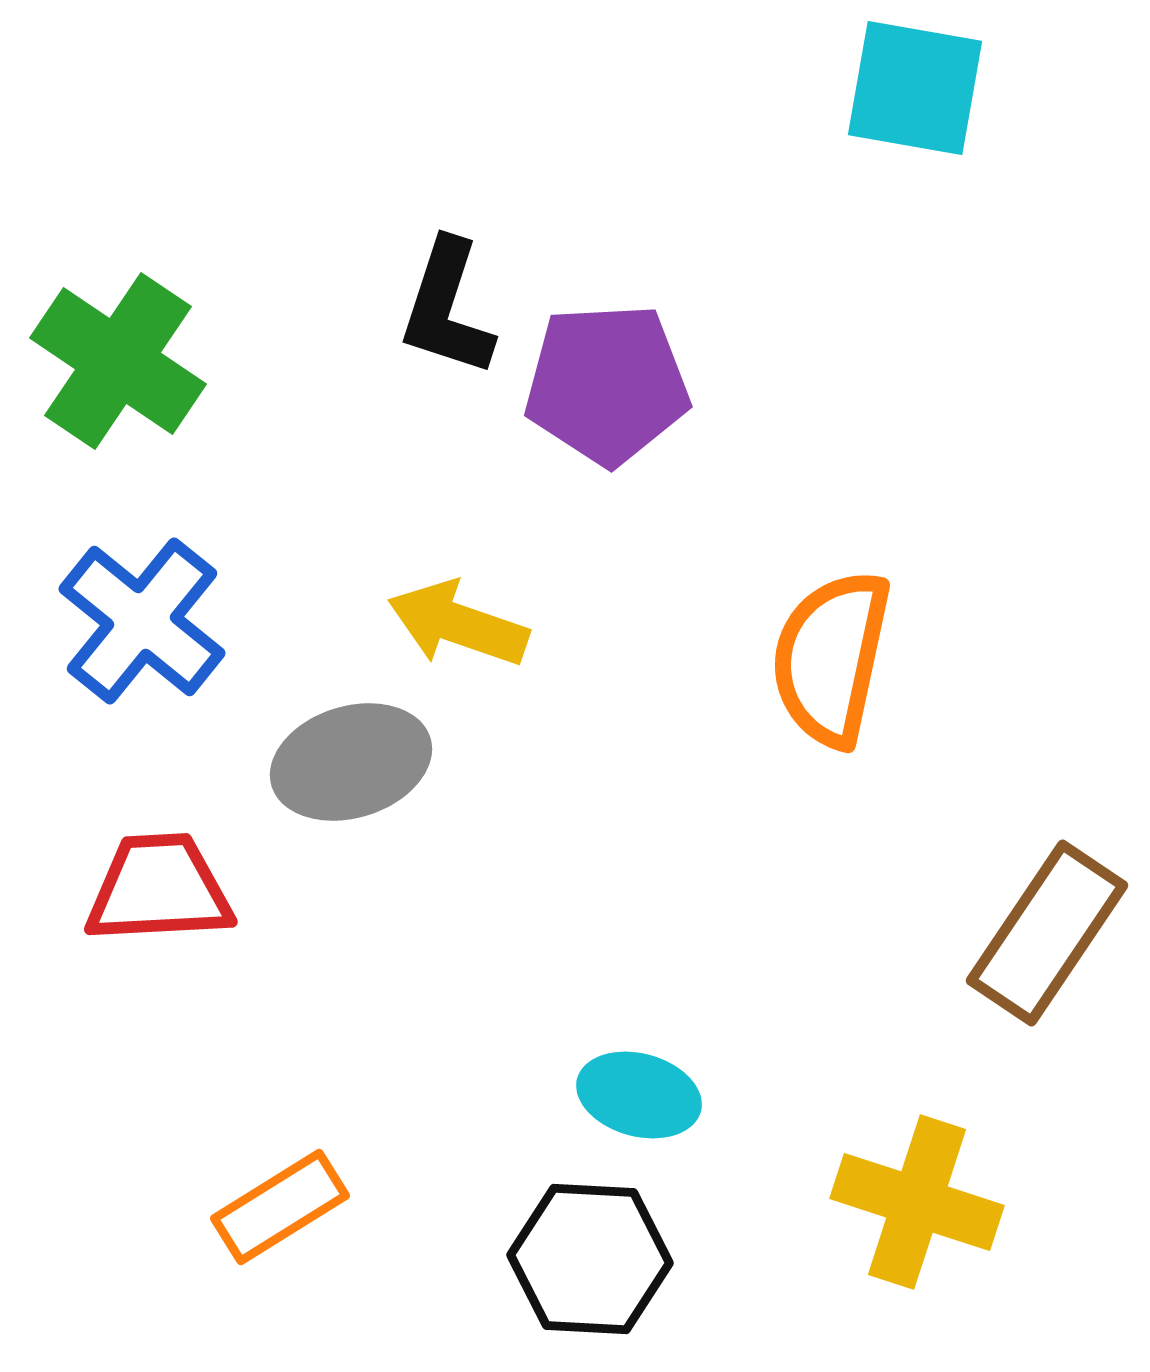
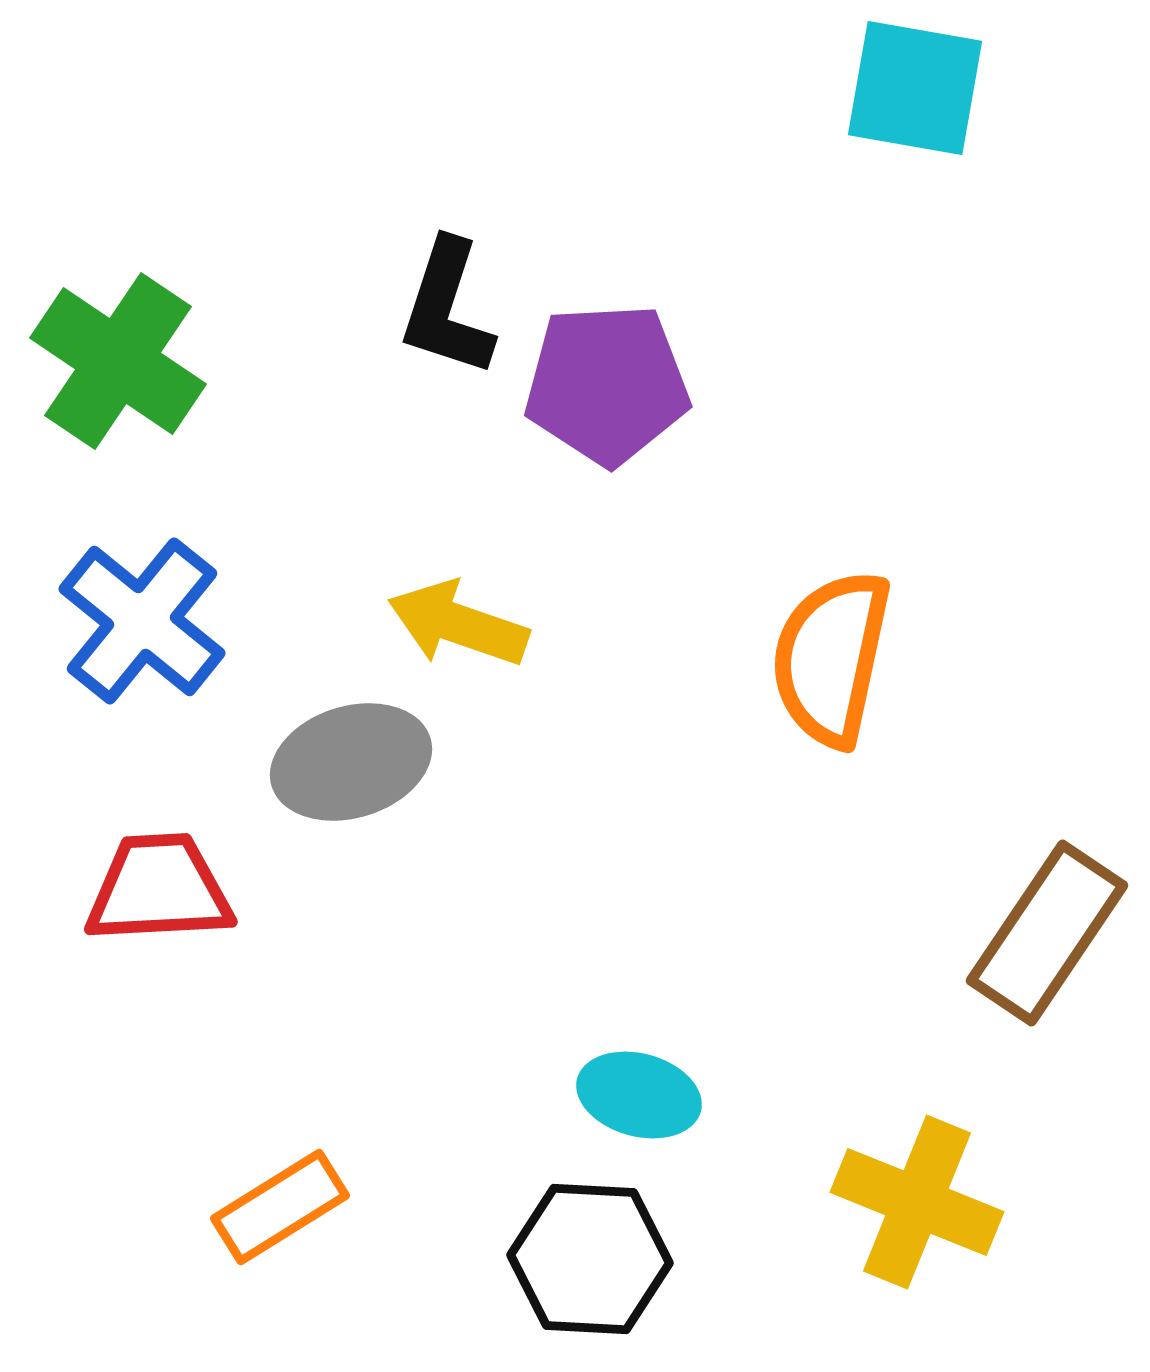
yellow cross: rotated 4 degrees clockwise
